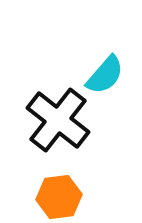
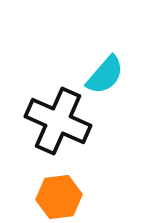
black cross: moved 1 px down; rotated 14 degrees counterclockwise
